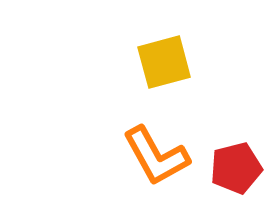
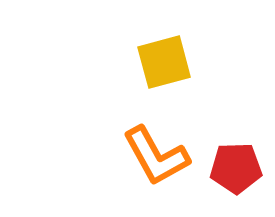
red pentagon: rotated 12 degrees clockwise
